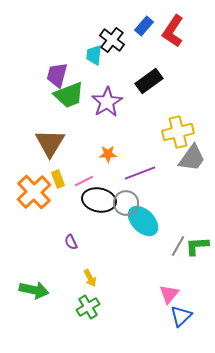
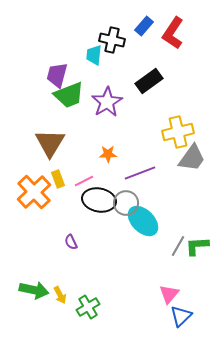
red L-shape: moved 2 px down
black cross: rotated 25 degrees counterclockwise
yellow arrow: moved 30 px left, 17 px down
